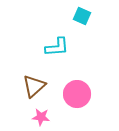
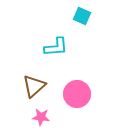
cyan L-shape: moved 1 px left
